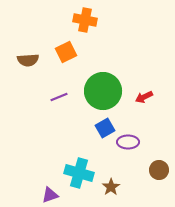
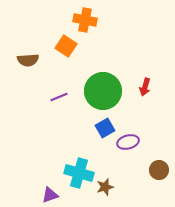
orange square: moved 6 px up; rotated 30 degrees counterclockwise
red arrow: moved 1 px right, 10 px up; rotated 48 degrees counterclockwise
purple ellipse: rotated 15 degrees counterclockwise
brown star: moved 6 px left; rotated 18 degrees clockwise
